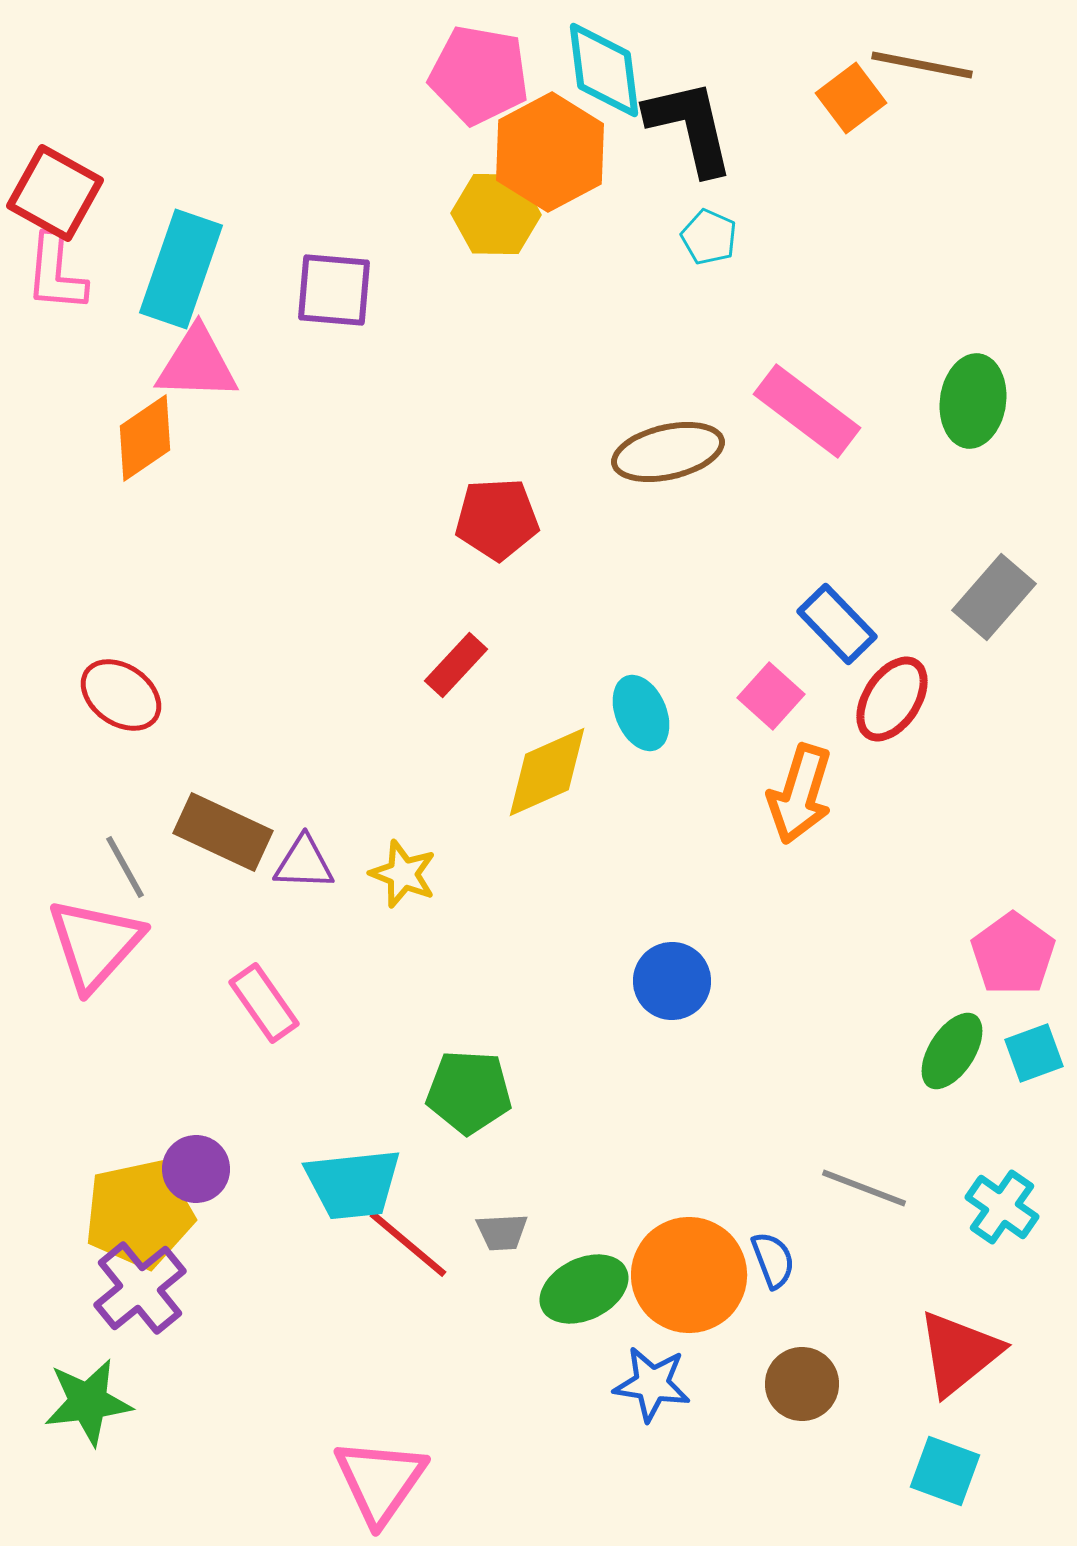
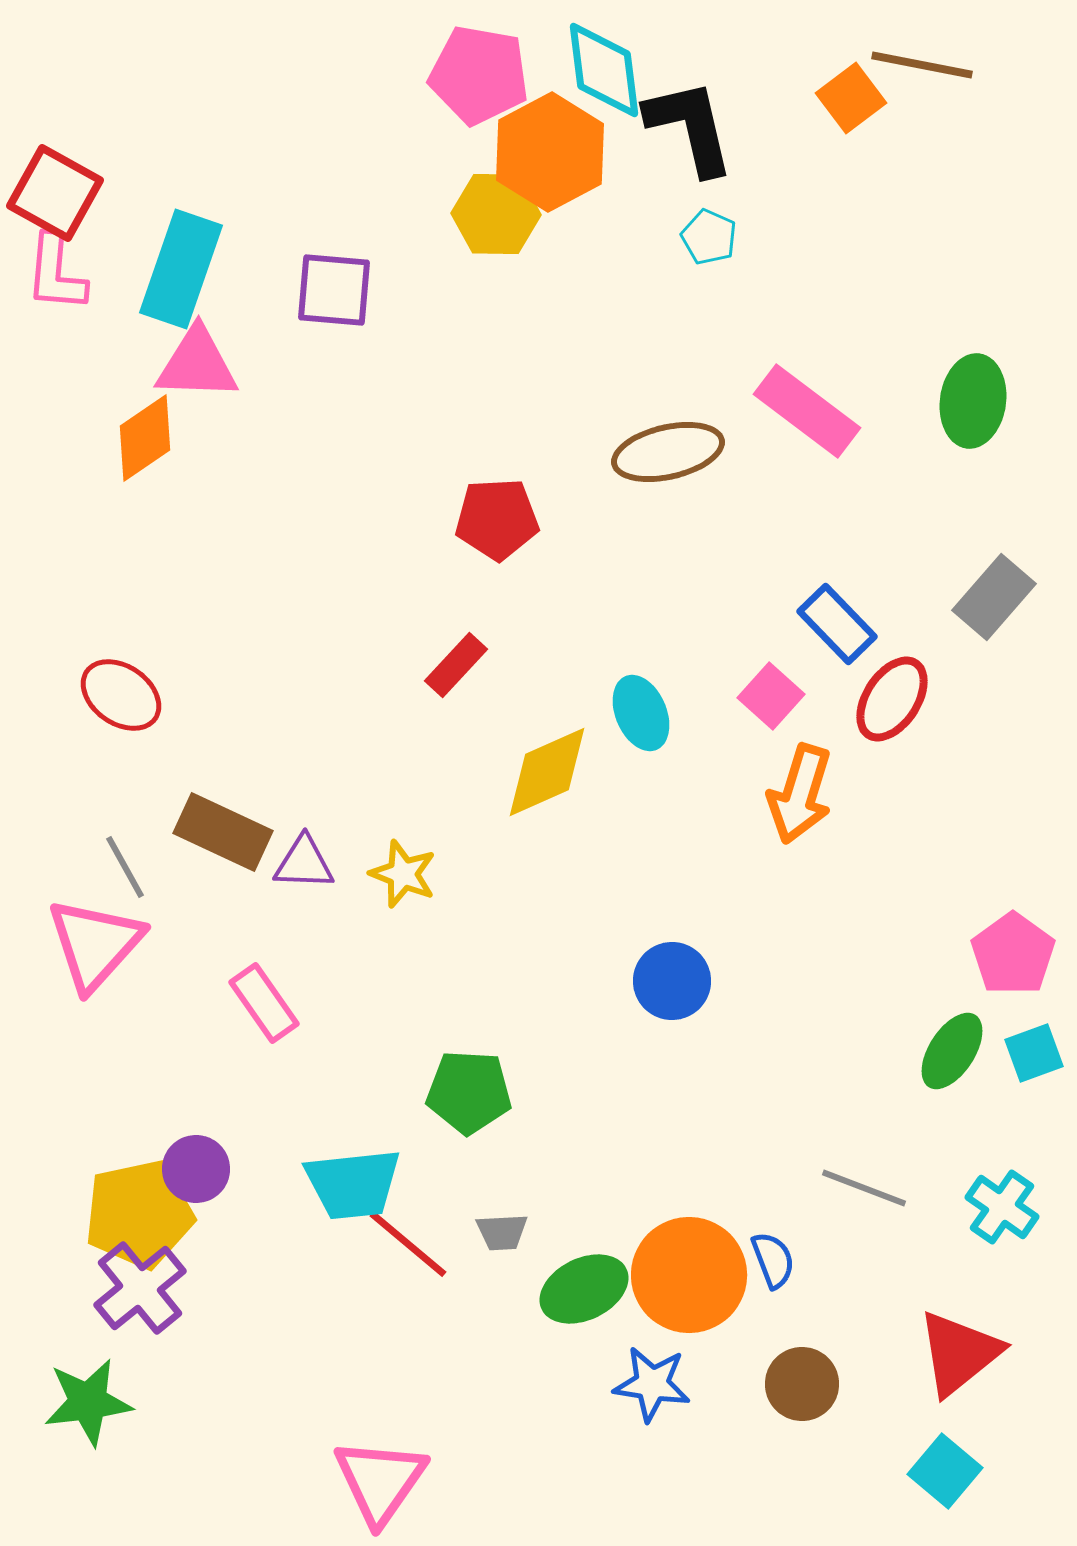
cyan square at (945, 1471): rotated 20 degrees clockwise
